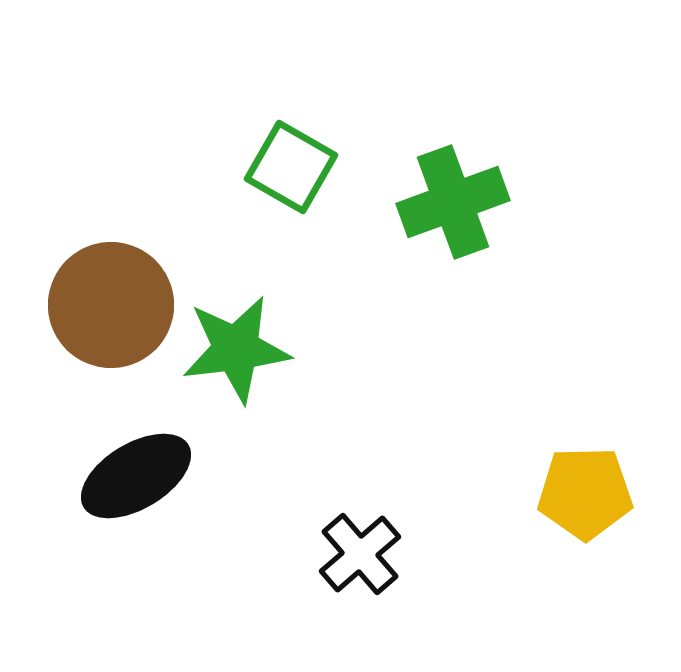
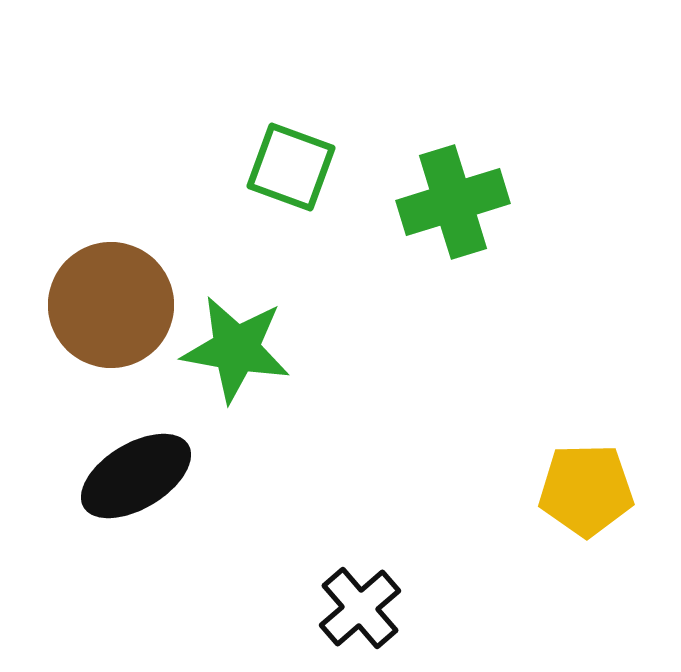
green square: rotated 10 degrees counterclockwise
green cross: rotated 3 degrees clockwise
green star: rotated 17 degrees clockwise
yellow pentagon: moved 1 px right, 3 px up
black cross: moved 54 px down
